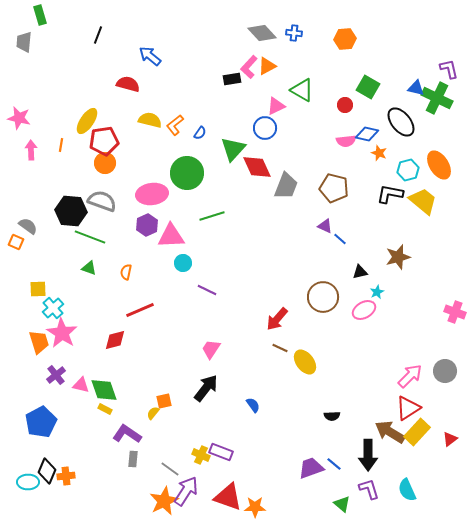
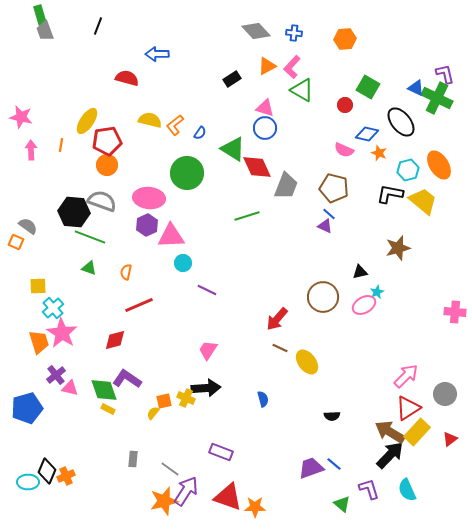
gray diamond at (262, 33): moved 6 px left, 2 px up
black line at (98, 35): moved 9 px up
gray trapezoid at (24, 42): moved 21 px right, 11 px up; rotated 25 degrees counterclockwise
blue arrow at (150, 56): moved 7 px right, 2 px up; rotated 40 degrees counterclockwise
pink L-shape at (249, 67): moved 43 px right
purple L-shape at (449, 69): moved 4 px left, 5 px down
black rectangle at (232, 79): rotated 24 degrees counterclockwise
red semicircle at (128, 84): moved 1 px left, 6 px up
blue triangle at (416, 88): rotated 12 degrees clockwise
pink triangle at (276, 106): moved 11 px left, 2 px down; rotated 42 degrees clockwise
pink star at (19, 118): moved 2 px right, 1 px up
red pentagon at (104, 141): moved 3 px right
pink semicircle at (346, 141): moved 2 px left, 9 px down; rotated 30 degrees clockwise
green triangle at (233, 149): rotated 40 degrees counterclockwise
orange circle at (105, 163): moved 2 px right, 2 px down
pink ellipse at (152, 194): moved 3 px left, 4 px down; rotated 12 degrees clockwise
black hexagon at (71, 211): moved 3 px right, 1 px down
green line at (212, 216): moved 35 px right
blue line at (340, 239): moved 11 px left, 25 px up
brown star at (398, 257): moved 9 px up
yellow square at (38, 289): moved 3 px up
red line at (140, 310): moved 1 px left, 5 px up
pink ellipse at (364, 310): moved 5 px up
pink cross at (455, 312): rotated 15 degrees counterclockwise
pink trapezoid at (211, 349): moved 3 px left, 1 px down
yellow ellipse at (305, 362): moved 2 px right
gray circle at (445, 371): moved 23 px down
pink arrow at (410, 376): moved 4 px left
pink triangle at (81, 385): moved 11 px left, 3 px down
black arrow at (206, 388): rotated 48 degrees clockwise
blue semicircle at (253, 405): moved 10 px right, 6 px up; rotated 21 degrees clockwise
yellow rectangle at (105, 409): moved 3 px right
blue pentagon at (41, 422): moved 14 px left, 14 px up; rotated 12 degrees clockwise
purple L-shape at (127, 434): moved 55 px up
yellow cross at (201, 455): moved 15 px left, 57 px up
black arrow at (368, 455): moved 22 px right; rotated 136 degrees counterclockwise
orange cross at (66, 476): rotated 18 degrees counterclockwise
orange star at (164, 501): rotated 12 degrees clockwise
